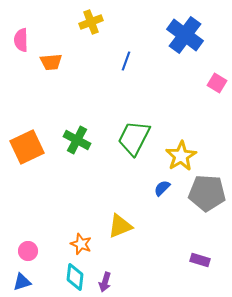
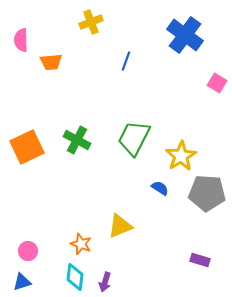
blue semicircle: moved 2 px left; rotated 78 degrees clockwise
